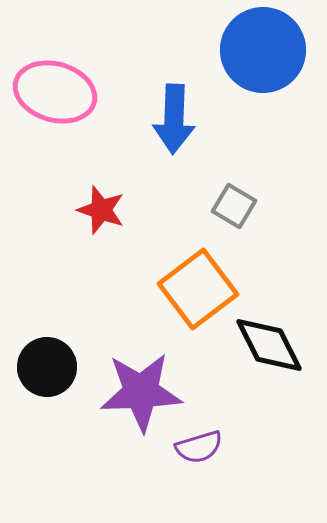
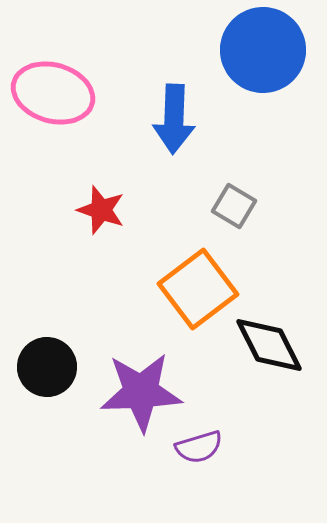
pink ellipse: moved 2 px left, 1 px down
